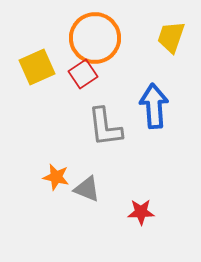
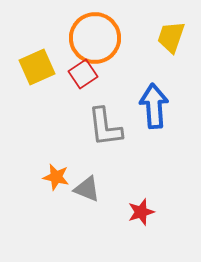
red star: rotated 16 degrees counterclockwise
